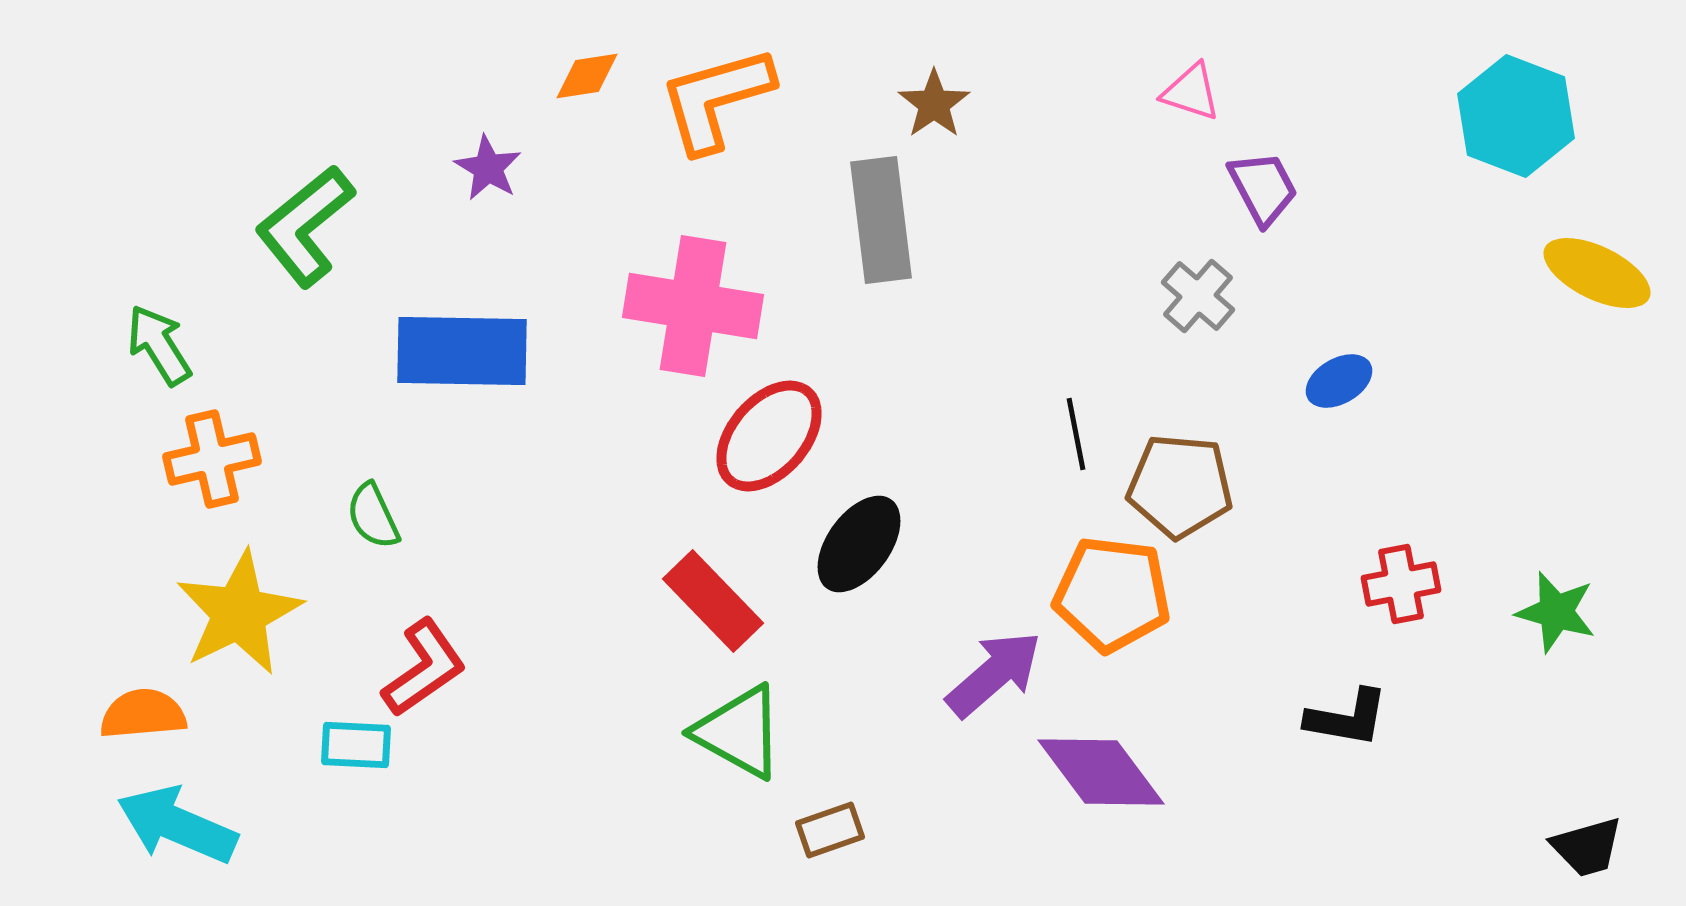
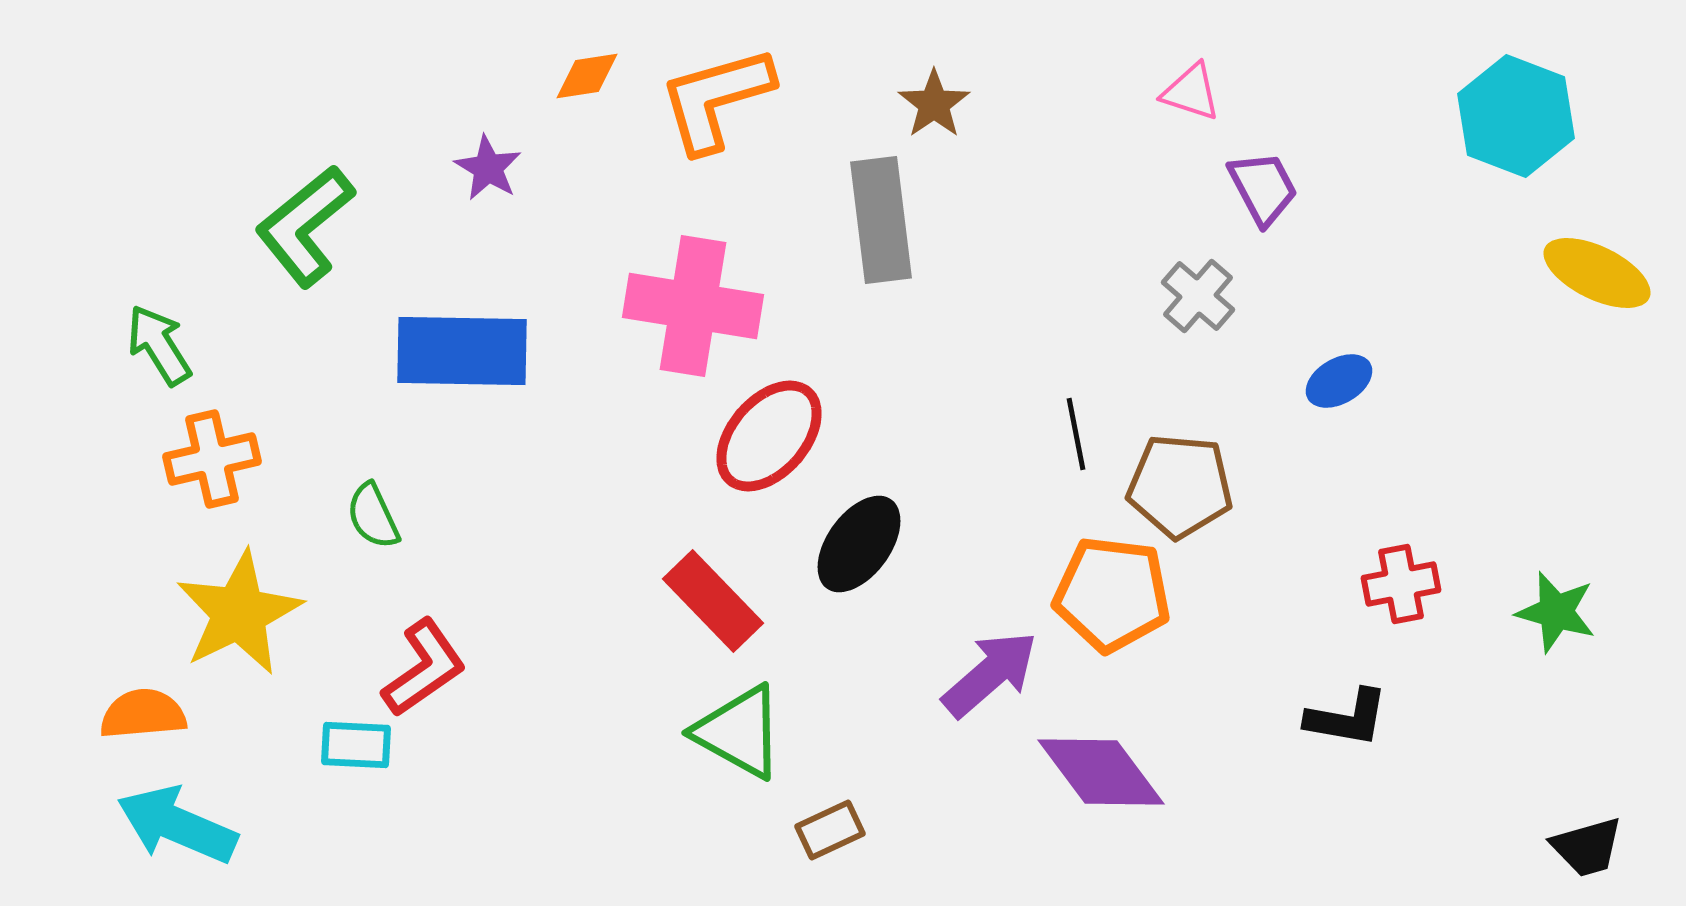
purple arrow: moved 4 px left
brown rectangle: rotated 6 degrees counterclockwise
